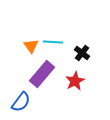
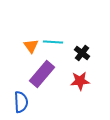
red star: moved 5 px right; rotated 24 degrees clockwise
blue semicircle: rotated 40 degrees counterclockwise
